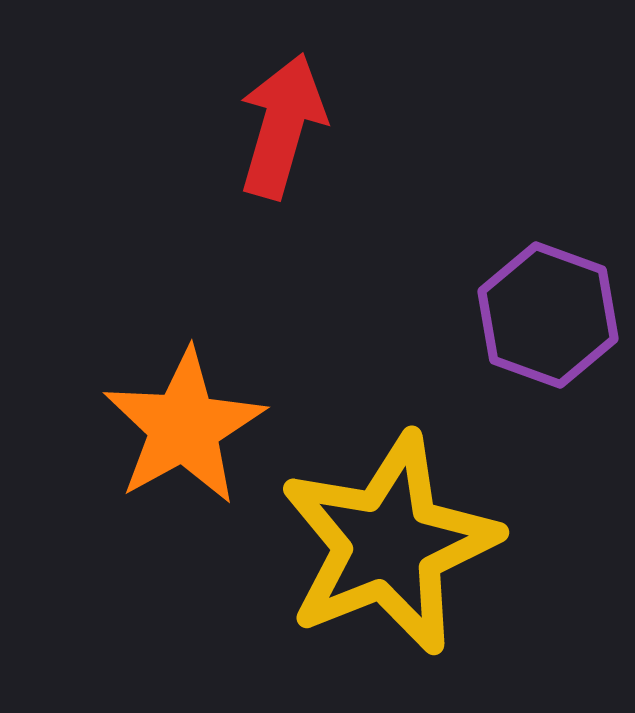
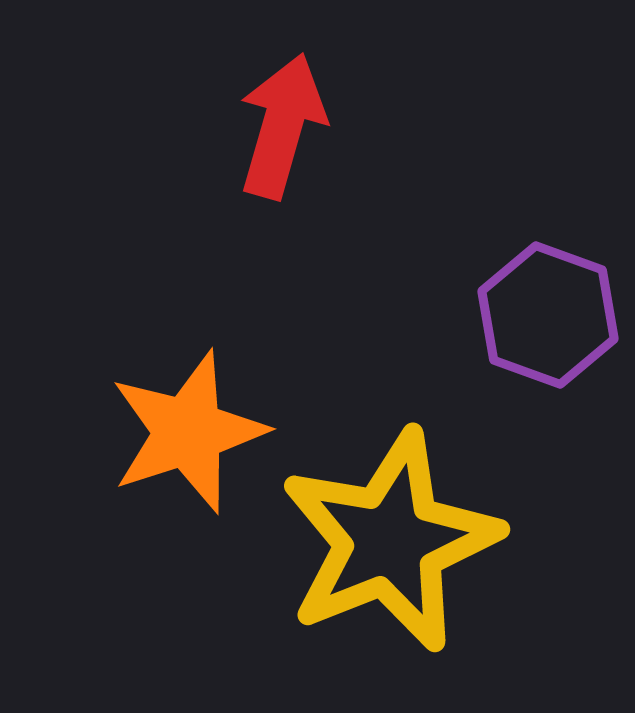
orange star: moved 4 px right, 5 px down; rotated 11 degrees clockwise
yellow star: moved 1 px right, 3 px up
